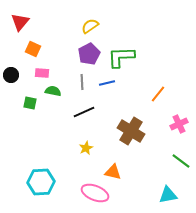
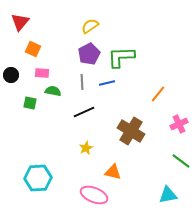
cyan hexagon: moved 3 px left, 4 px up
pink ellipse: moved 1 px left, 2 px down
